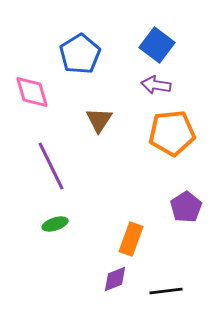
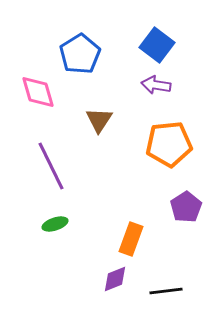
pink diamond: moved 6 px right
orange pentagon: moved 3 px left, 11 px down
